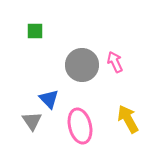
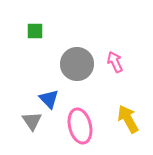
gray circle: moved 5 px left, 1 px up
